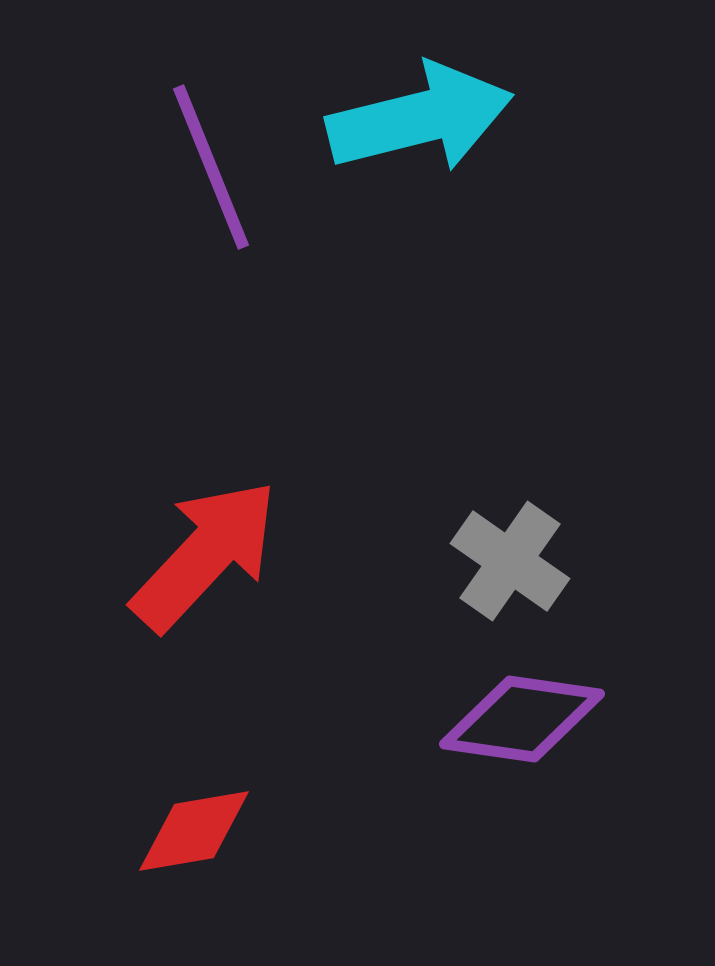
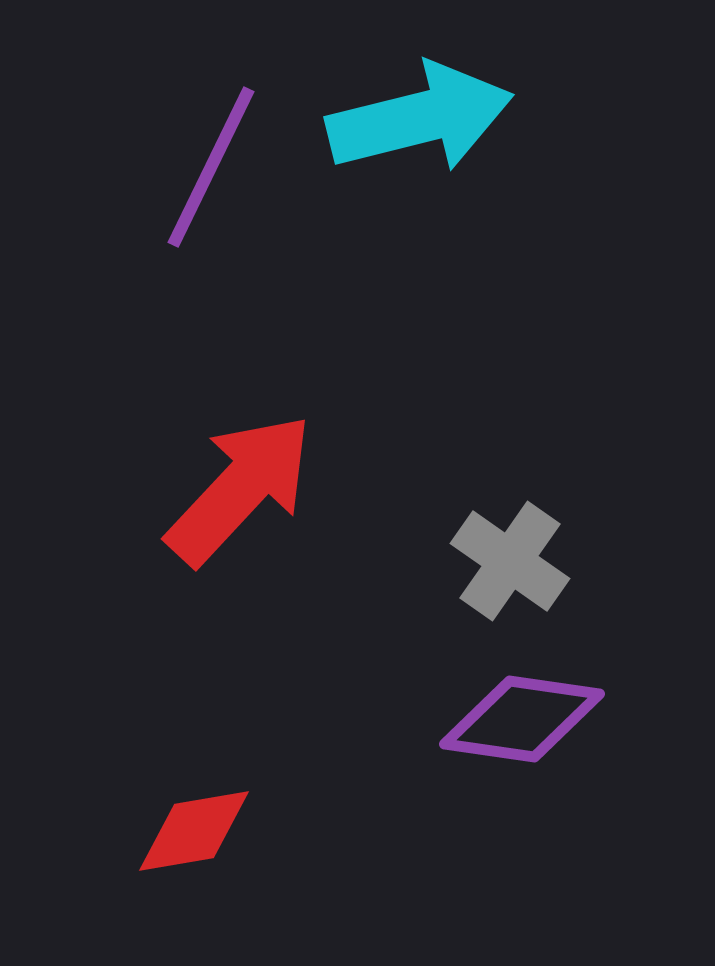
purple line: rotated 48 degrees clockwise
red arrow: moved 35 px right, 66 px up
